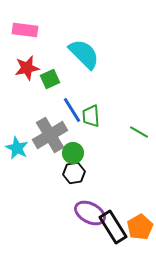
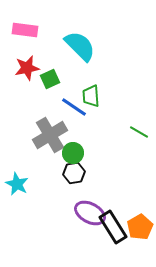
cyan semicircle: moved 4 px left, 8 px up
blue line: moved 2 px right, 3 px up; rotated 24 degrees counterclockwise
green trapezoid: moved 20 px up
cyan star: moved 36 px down
